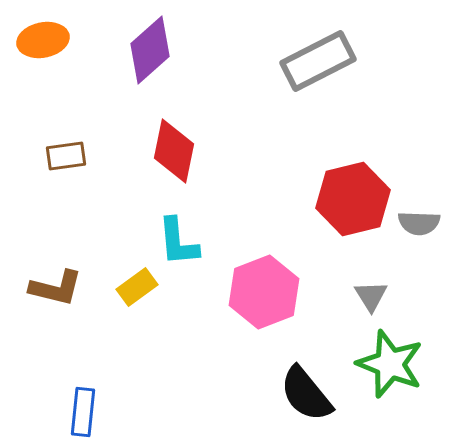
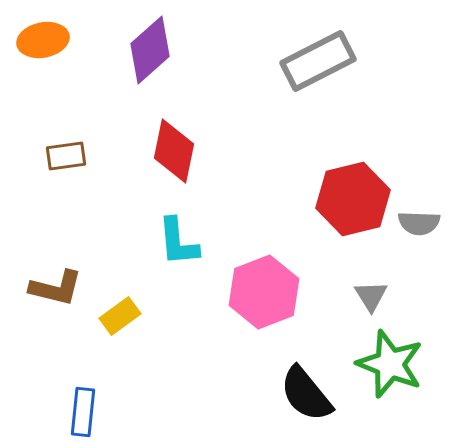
yellow rectangle: moved 17 px left, 29 px down
